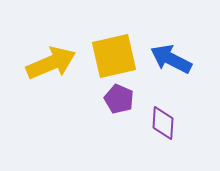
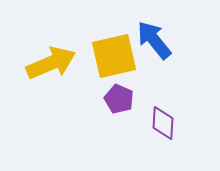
blue arrow: moved 17 px left, 19 px up; rotated 24 degrees clockwise
